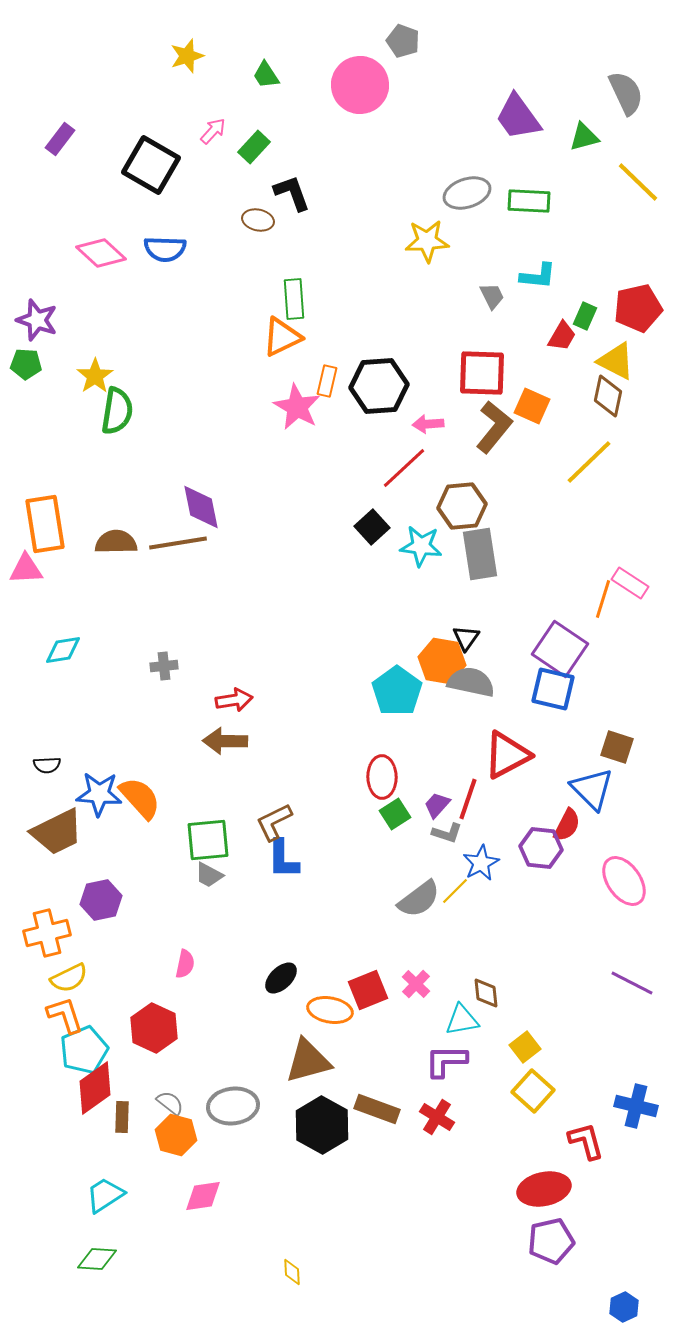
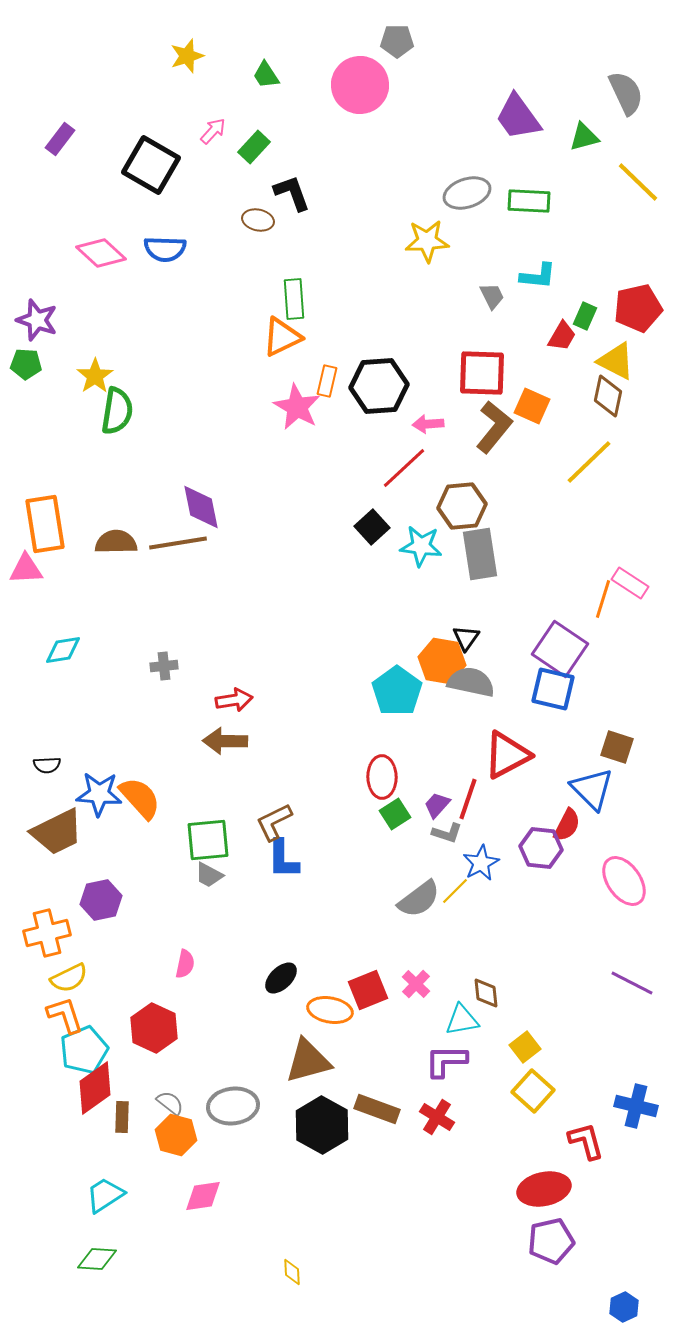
gray pentagon at (403, 41): moved 6 px left; rotated 20 degrees counterclockwise
